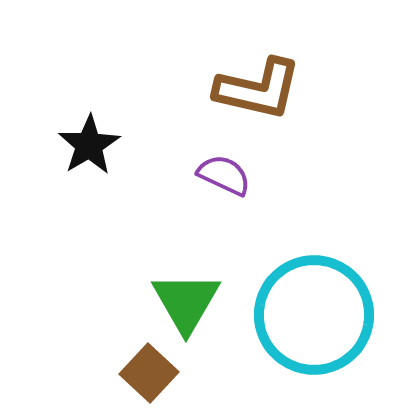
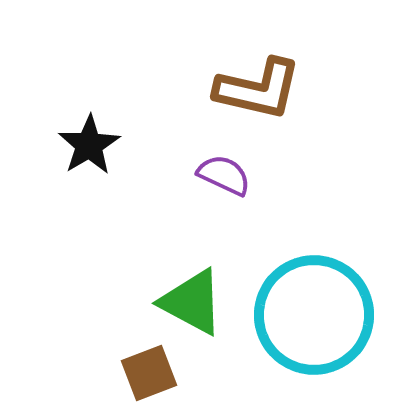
green triangle: moved 6 px right; rotated 32 degrees counterclockwise
brown square: rotated 26 degrees clockwise
